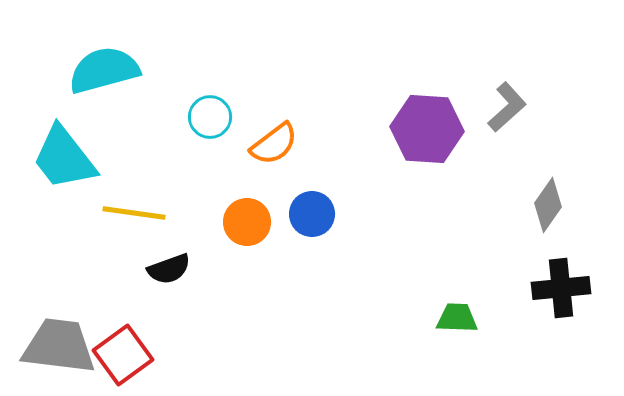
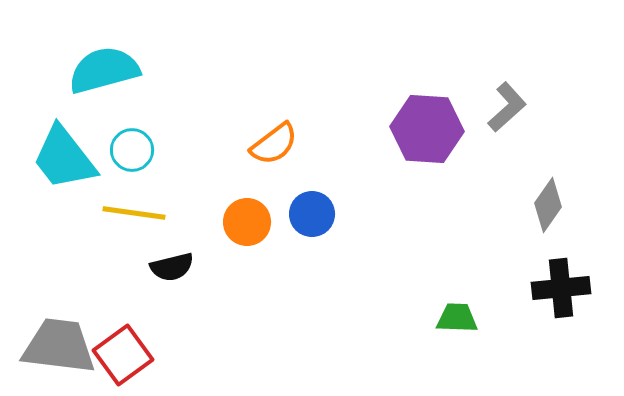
cyan circle: moved 78 px left, 33 px down
black semicircle: moved 3 px right, 2 px up; rotated 6 degrees clockwise
